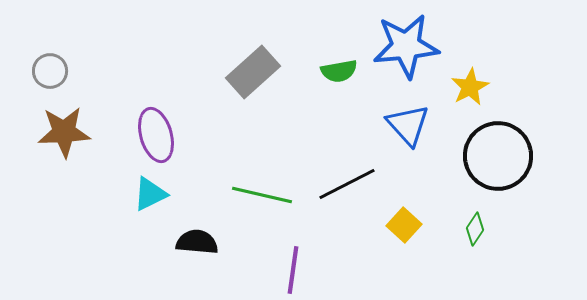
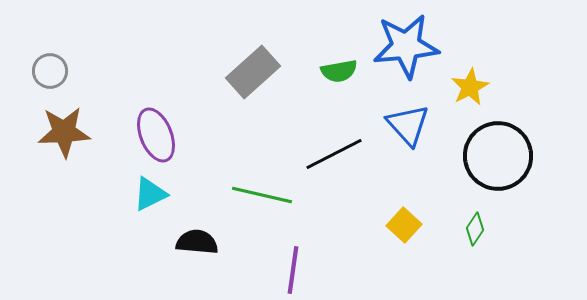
purple ellipse: rotated 6 degrees counterclockwise
black line: moved 13 px left, 30 px up
